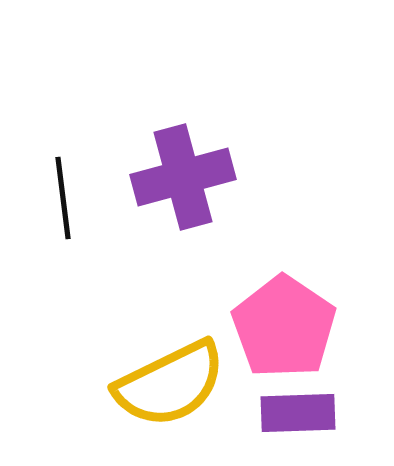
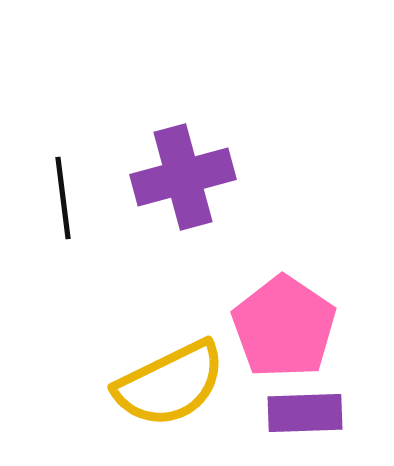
purple rectangle: moved 7 px right
